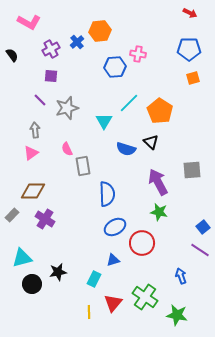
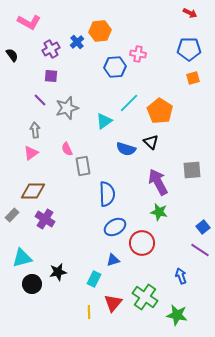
cyan triangle at (104, 121): rotated 24 degrees clockwise
